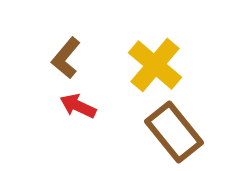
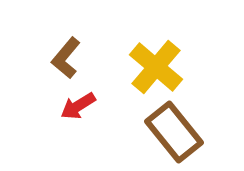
yellow cross: moved 1 px right, 2 px down
red arrow: rotated 57 degrees counterclockwise
